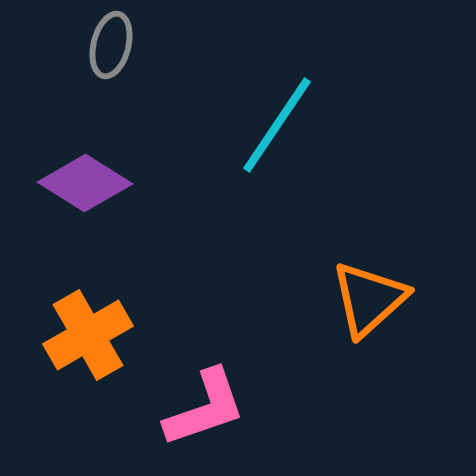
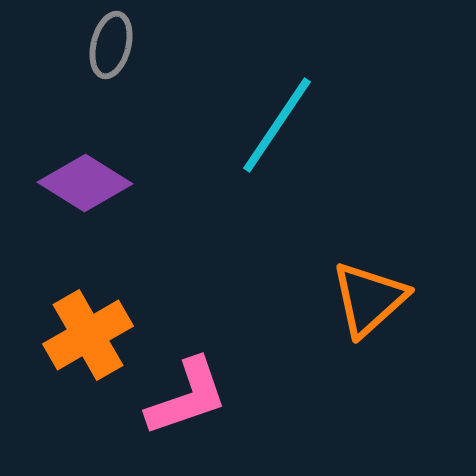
pink L-shape: moved 18 px left, 11 px up
